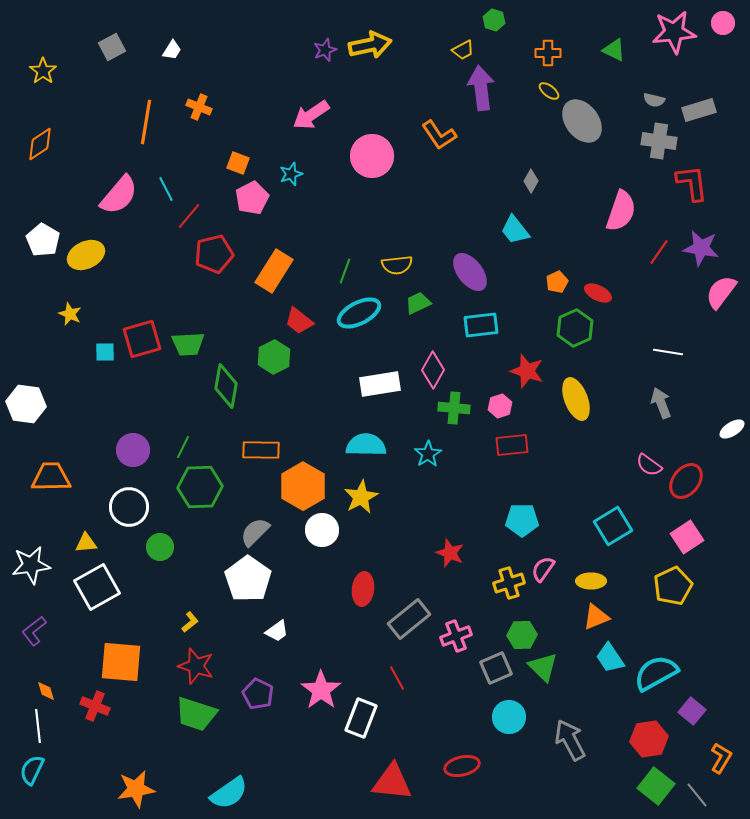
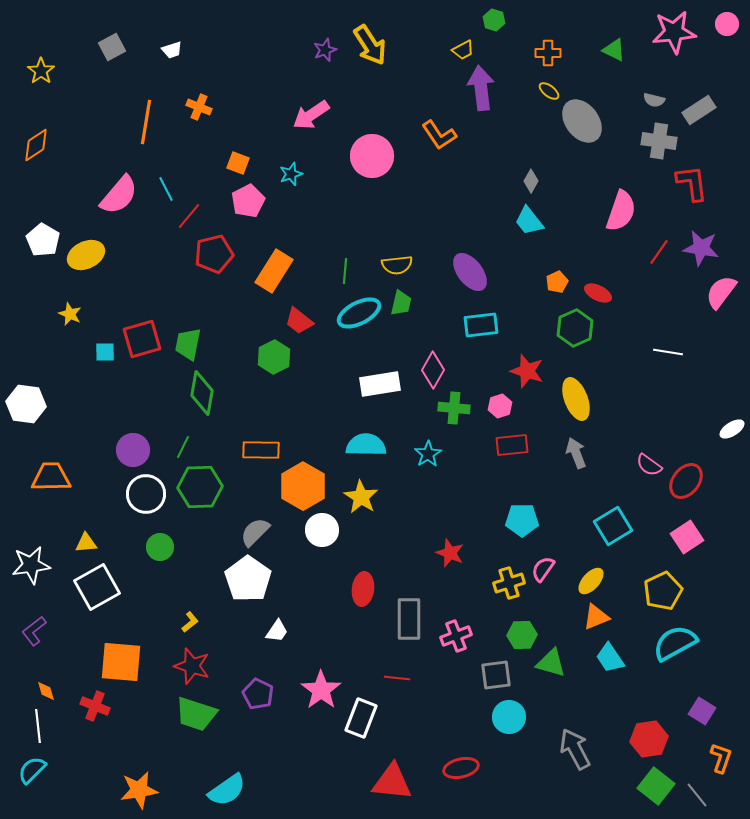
pink circle at (723, 23): moved 4 px right, 1 px down
yellow arrow at (370, 45): rotated 69 degrees clockwise
white trapezoid at (172, 50): rotated 40 degrees clockwise
yellow star at (43, 71): moved 2 px left
gray rectangle at (699, 110): rotated 16 degrees counterclockwise
orange diamond at (40, 144): moved 4 px left, 1 px down
pink pentagon at (252, 198): moved 4 px left, 3 px down
cyan trapezoid at (515, 230): moved 14 px right, 9 px up
green line at (345, 271): rotated 15 degrees counterclockwise
green trapezoid at (418, 303): moved 17 px left; rotated 128 degrees clockwise
green trapezoid at (188, 344): rotated 104 degrees clockwise
green diamond at (226, 386): moved 24 px left, 7 px down
gray arrow at (661, 403): moved 85 px left, 50 px down
yellow star at (361, 497): rotated 12 degrees counterclockwise
white circle at (129, 507): moved 17 px right, 13 px up
yellow ellipse at (591, 581): rotated 48 degrees counterclockwise
yellow pentagon at (673, 586): moved 10 px left, 5 px down
gray rectangle at (409, 619): rotated 51 degrees counterclockwise
white trapezoid at (277, 631): rotated 20 degrees counterclockwise
red star at (196, 666): moved 4 px left
green triangle at (543, 667): moved 8 px right, 4 px up; rotated 28 degrees counterclockwise
gray square at (496, 668): moved 7 px down; rotated 16 degrees clockwise
cyan semicircle at (656, 673): moved 19 px right, 30 px up
red line at (397, 678): rotated 55 degrees counterclockwise
purple square at (692, 711): moved 10 px right; rotated 8 degrees counterclockwise
gray arrow at (570, 740): moved 5 px right, 9 px down
orange L-shape at (721, 758): rotated 12 degrees counterclockwise
red ellipse at (462, 766): moved 1 px left, 2 px down
cyan semicircle at (32, 770): rotated 20 degrees clockwise
orange star at (136, 789): moved 3 px right, 1 px down
cyan semicircle at (229, 793): moved 2 px left, 3 px up
